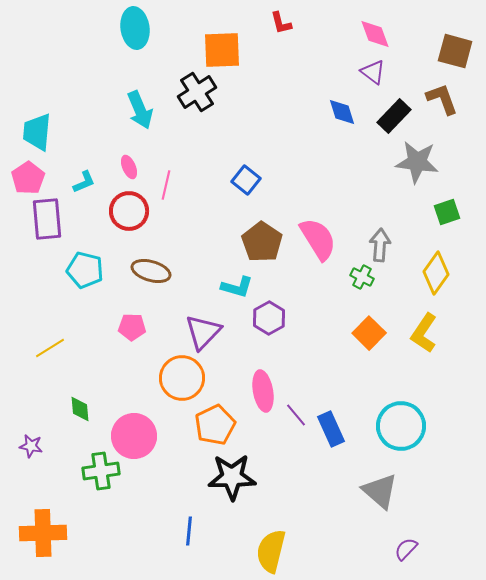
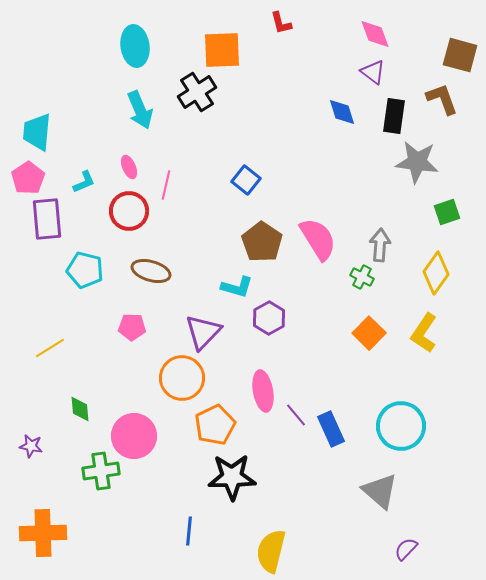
cyan ellipse at (135, 28): moved 18 px down
brown square at (455, 51): moved 5 px right, 4 px down
black rectangle at (394, 116): rotated 36 degrees counterclockwise
